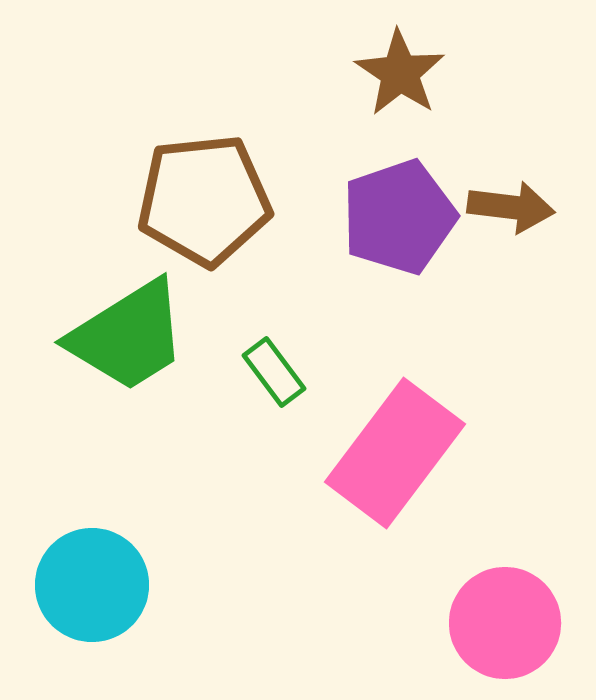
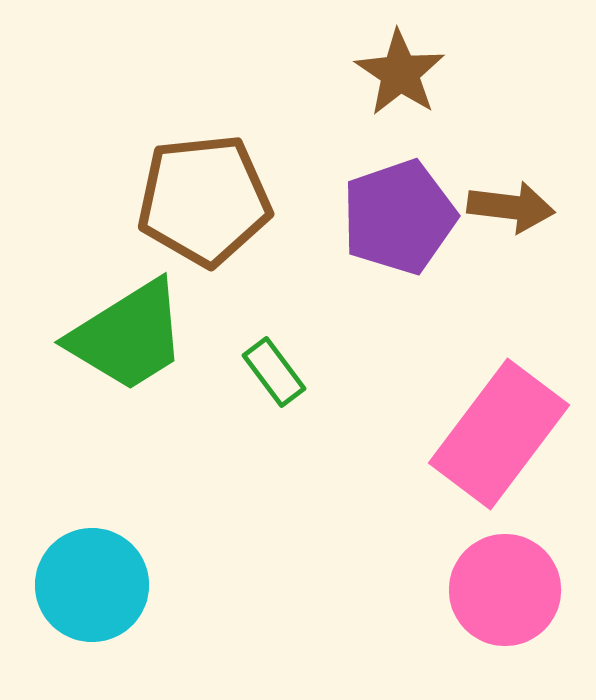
pink rectangle: moved 104 px right, 19 px up
pink circle: moved 33 px up
